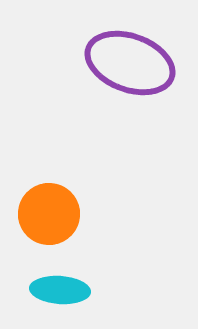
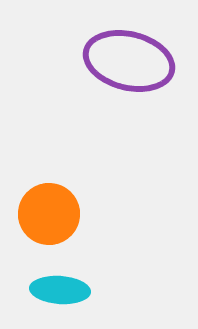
purple ellipse: moved 1 px left, 2 px up; rotated 6 degrees counterclockwise
